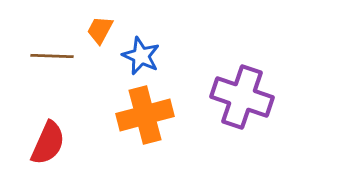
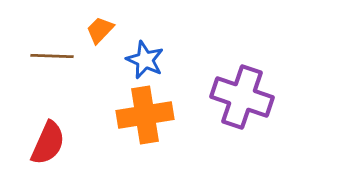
orange trapezoid: rotated 16 degrees clockwise
blue star: moved 4 px right, 4 px down
orange cross: rotated 6 degrees clockwise
